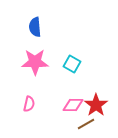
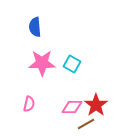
pink star: moved 7 px right, 1 px down
pink diamond: moved 1 px left, 2 px down
